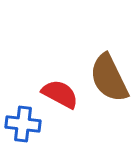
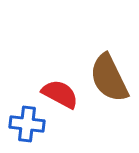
blue cross: moved 4 px right
